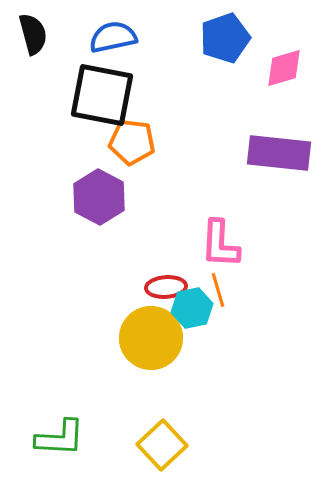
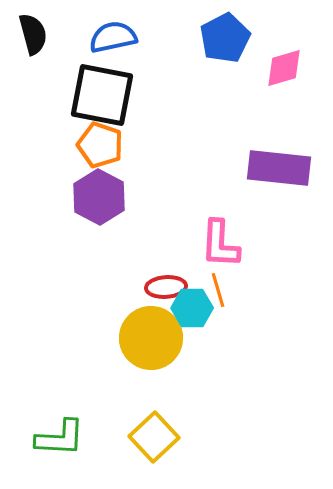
blue pentagon: rotated 9 degrees counterclockwise
orange pentagon: moved 32 px left, 3 px down; rotated 12 degrees clockwise
purple rectangle: moved 15 px down
cyan hexagon: rotated 12 degrees clockwise
yellow square: moved 8 px left, 8 px up
